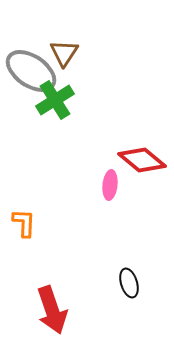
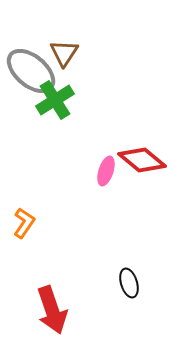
gray ellipse: rotated 6 degrees clockwise
pink ellipse: moved 4 px left, 14 px up; rotated 12 degrees clockwise
orange L-shape: rotated 32 degrees clockwise
